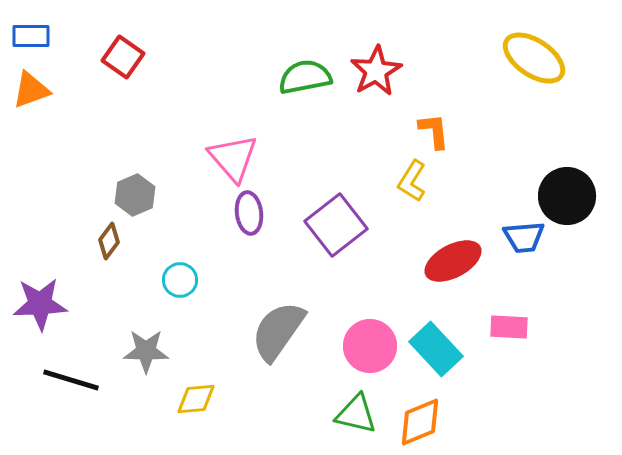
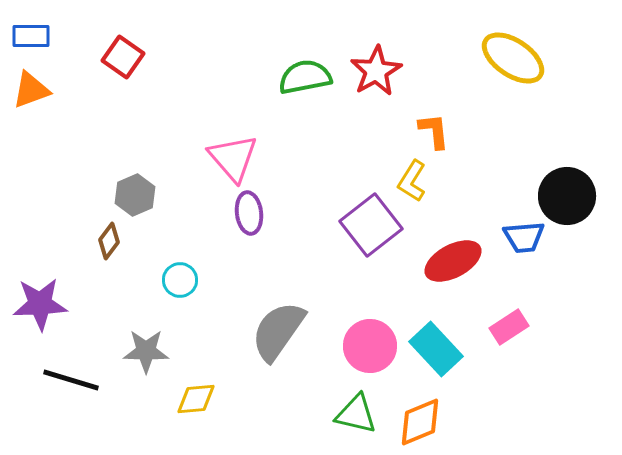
yellow ellipse: moved 21 px left
purple square: moved 35 px right
pink rectangle: rotated 36 degrees counterclockwise
